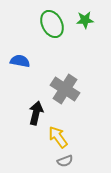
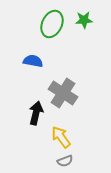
green star: moved 1 px left
green ellipse: rotated 52 degrees clockwise
blue semicircle: moved 13 px right
gray cross: moved 2 px left, 4 px down
yellow arrow: moved 3 px right
